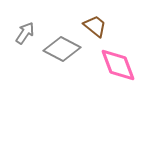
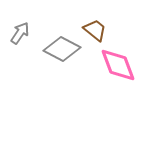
brown trapezoid: moved 4 px down
gray arrow: moved 5 px left
